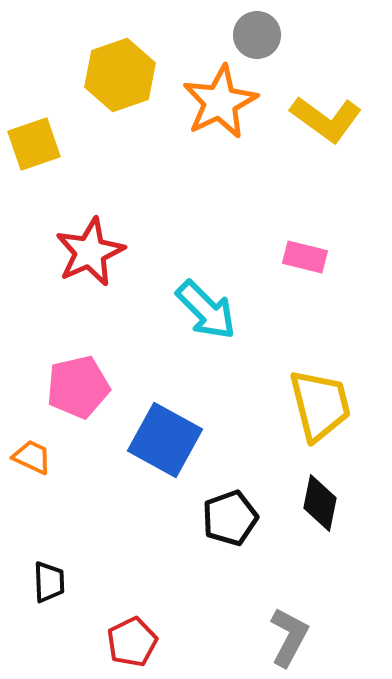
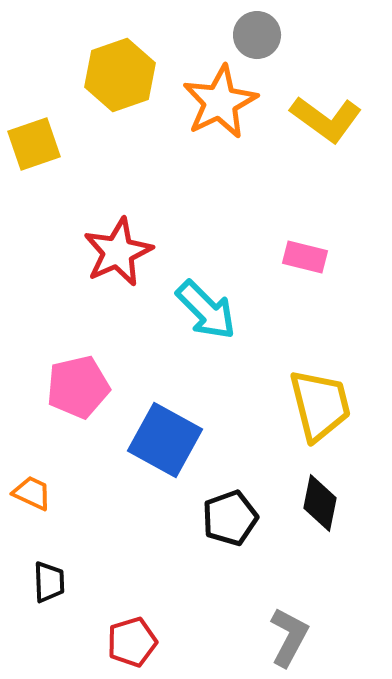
red star: moved 28 px right
orange trapezoid: moved 36 px down
red pentagon: rotated 9 degrees clockwise
